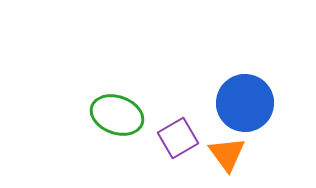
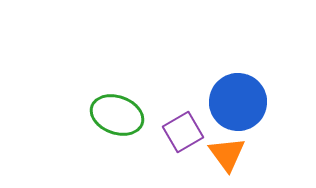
blue circle: moved 7 px left, 1 px up
purple square: moved 5 px right, 6 px up
